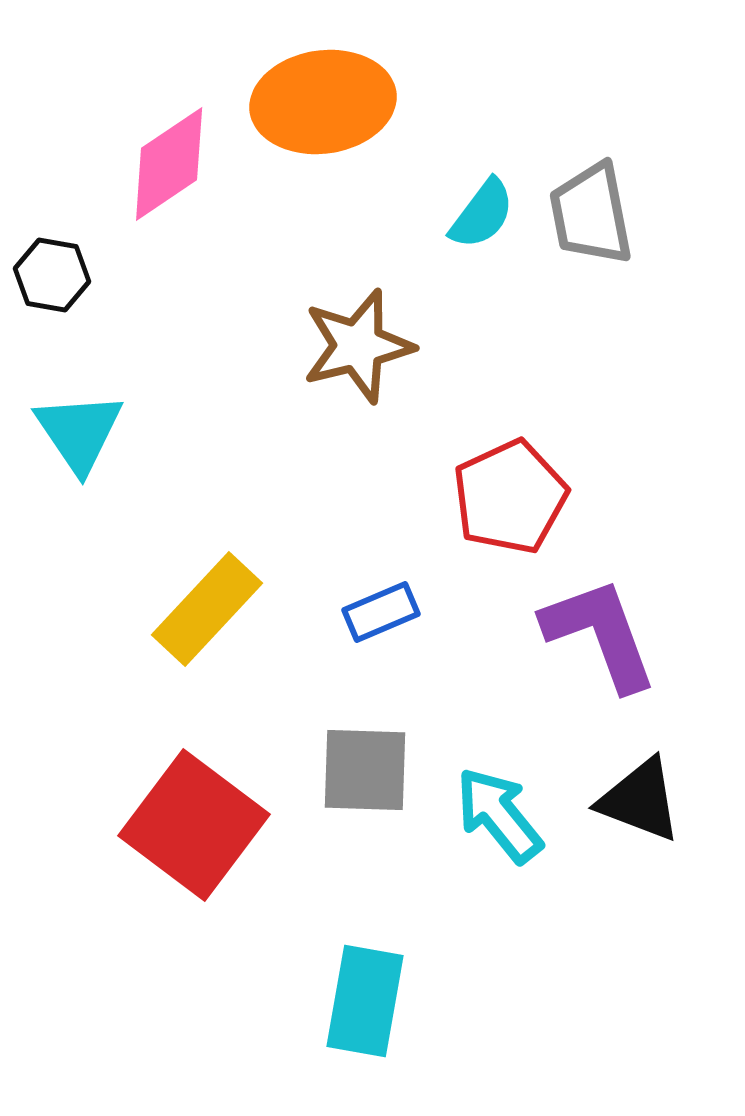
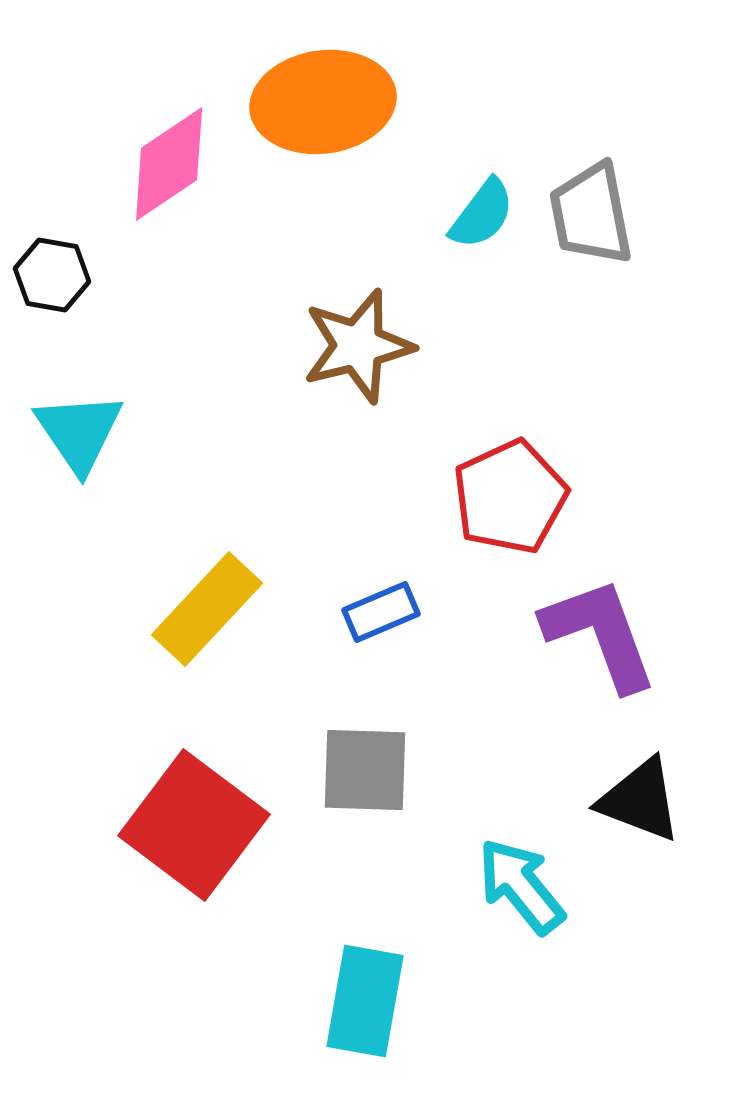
cyan arrow: moved 22 px right, 71 px down
